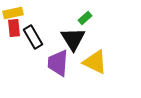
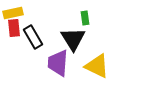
green rectangle: rotated 56 degrees counterclockwise
yellow triangle: moved 2 px right, 4 px down
